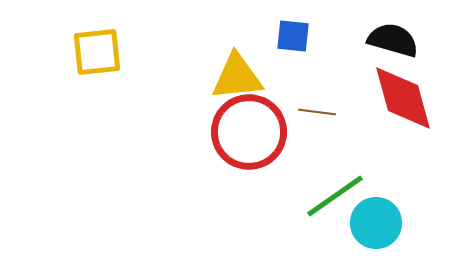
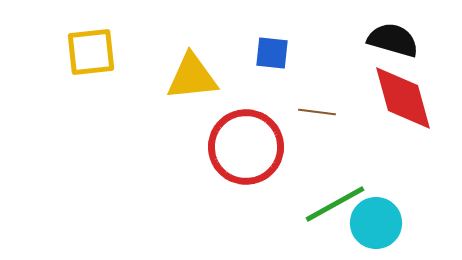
blue square: moved 21 px left, 17 px down
yellow square: moved 6 px left
yellow triangle: moved 45 px left
red circle: moved 3 px left, 15 px down
green line: moved 8 px down; rotated 6 degrees clockwise
